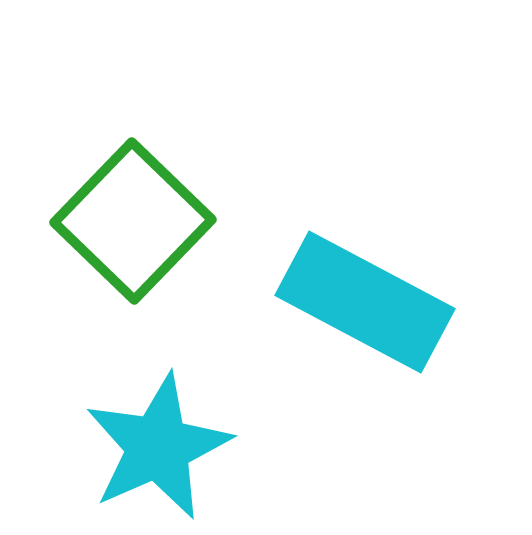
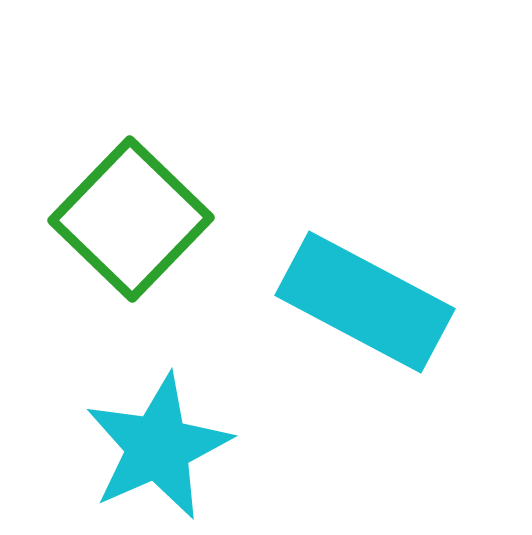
green square: moved 2 px left, 2 px up
